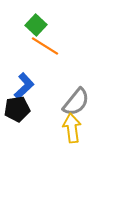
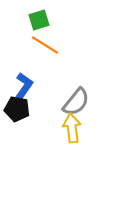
green square: moved 3 px right, 5 px up; rotated 30 degrees clockwise
orange line: moved 1 px up
blue L-shape: rotated 12 degrees counterclockwise
black pentagon: rotated 20 degrees clockwise
